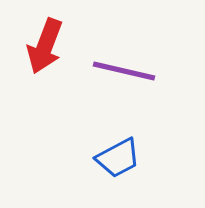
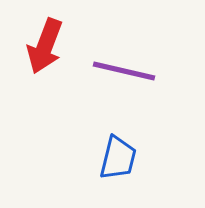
blue trapezoid: rotated 48 degrees counterclockwise
